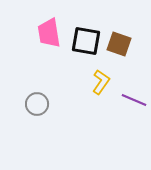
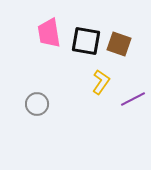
purple line: moved 1 px left, 1 px up; rotated 50 degrees counterclockwise
